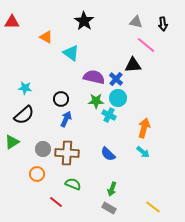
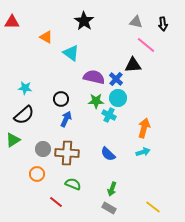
green triangle: moved 1 px right, 2 px up
cyan arrow: rotated 56 degrees counterclockwise
